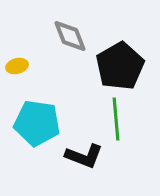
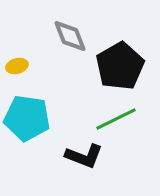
green line: rotated 69 degrees clockwise
cyan pentagon: moved 10 px left, 5 px up
